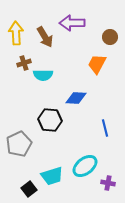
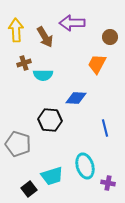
yellow arrow: moved 3 px up
gray pentagon: moved 1 px left; rotated 30 degrees counterclockwise
cyan ellipse: rotated 70 degrees counterclockwise
